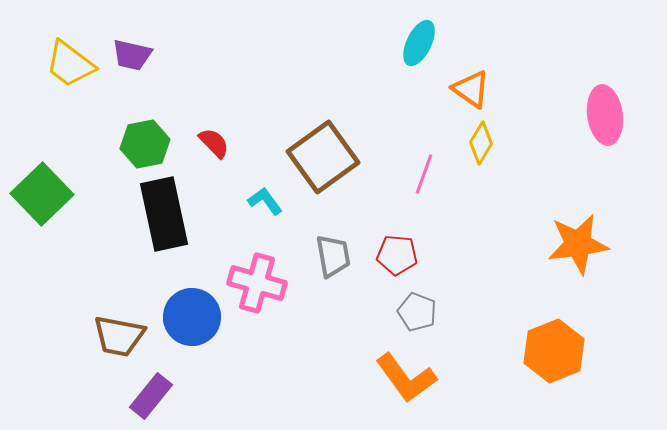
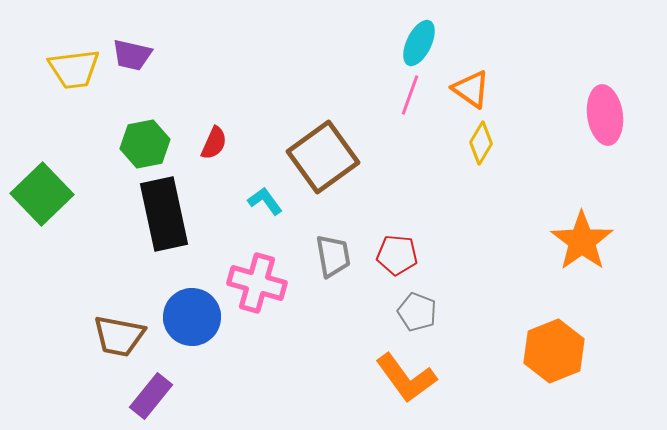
yellow trapezoid: moved 4 px right, 5 px down; rotated 44 degrees counterclockwise
red semicircle: rotated 68 degrees clockwise
pink line: moved 14 px left, 79 px up
orange star: moved 4 px right, 3 px up; rotated 28 degrees counterclockwise
